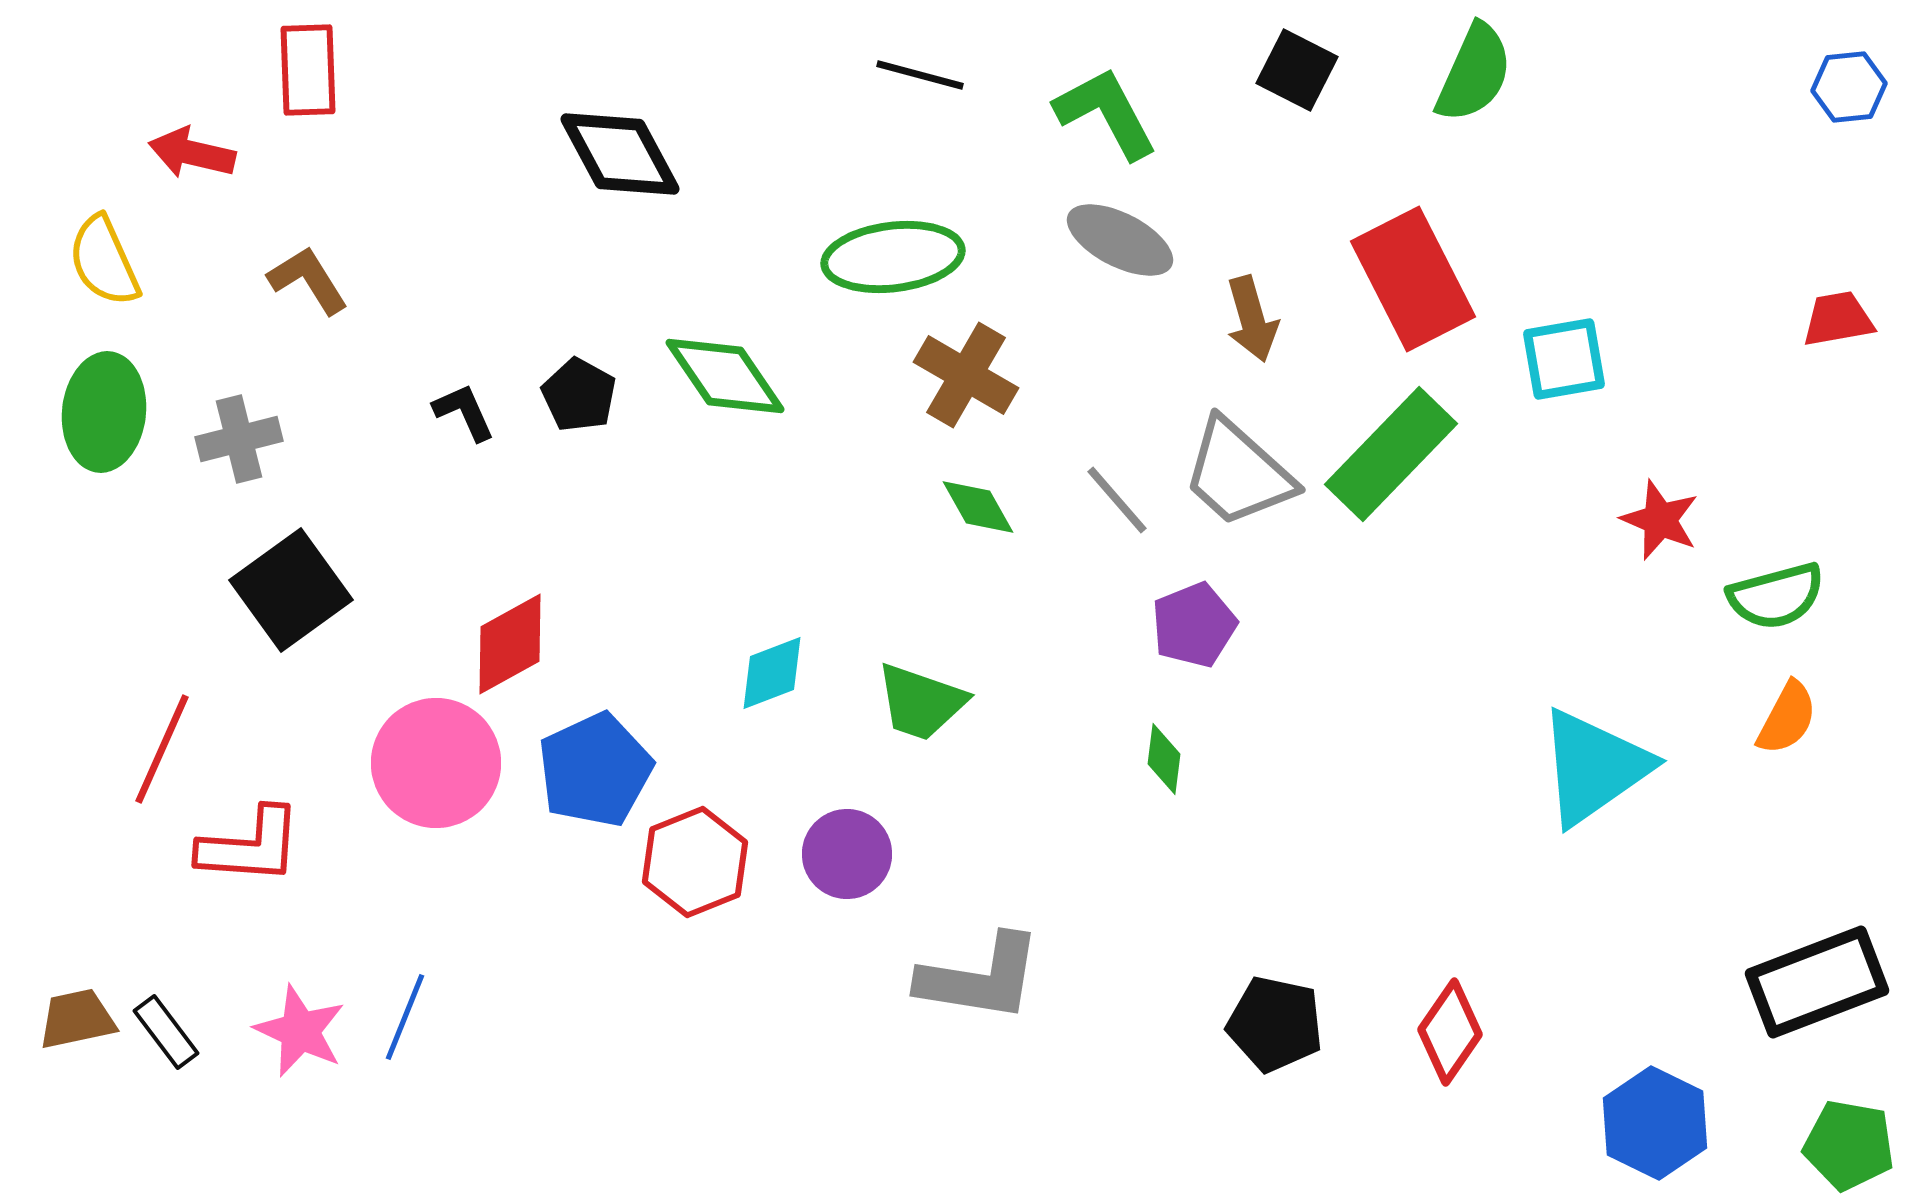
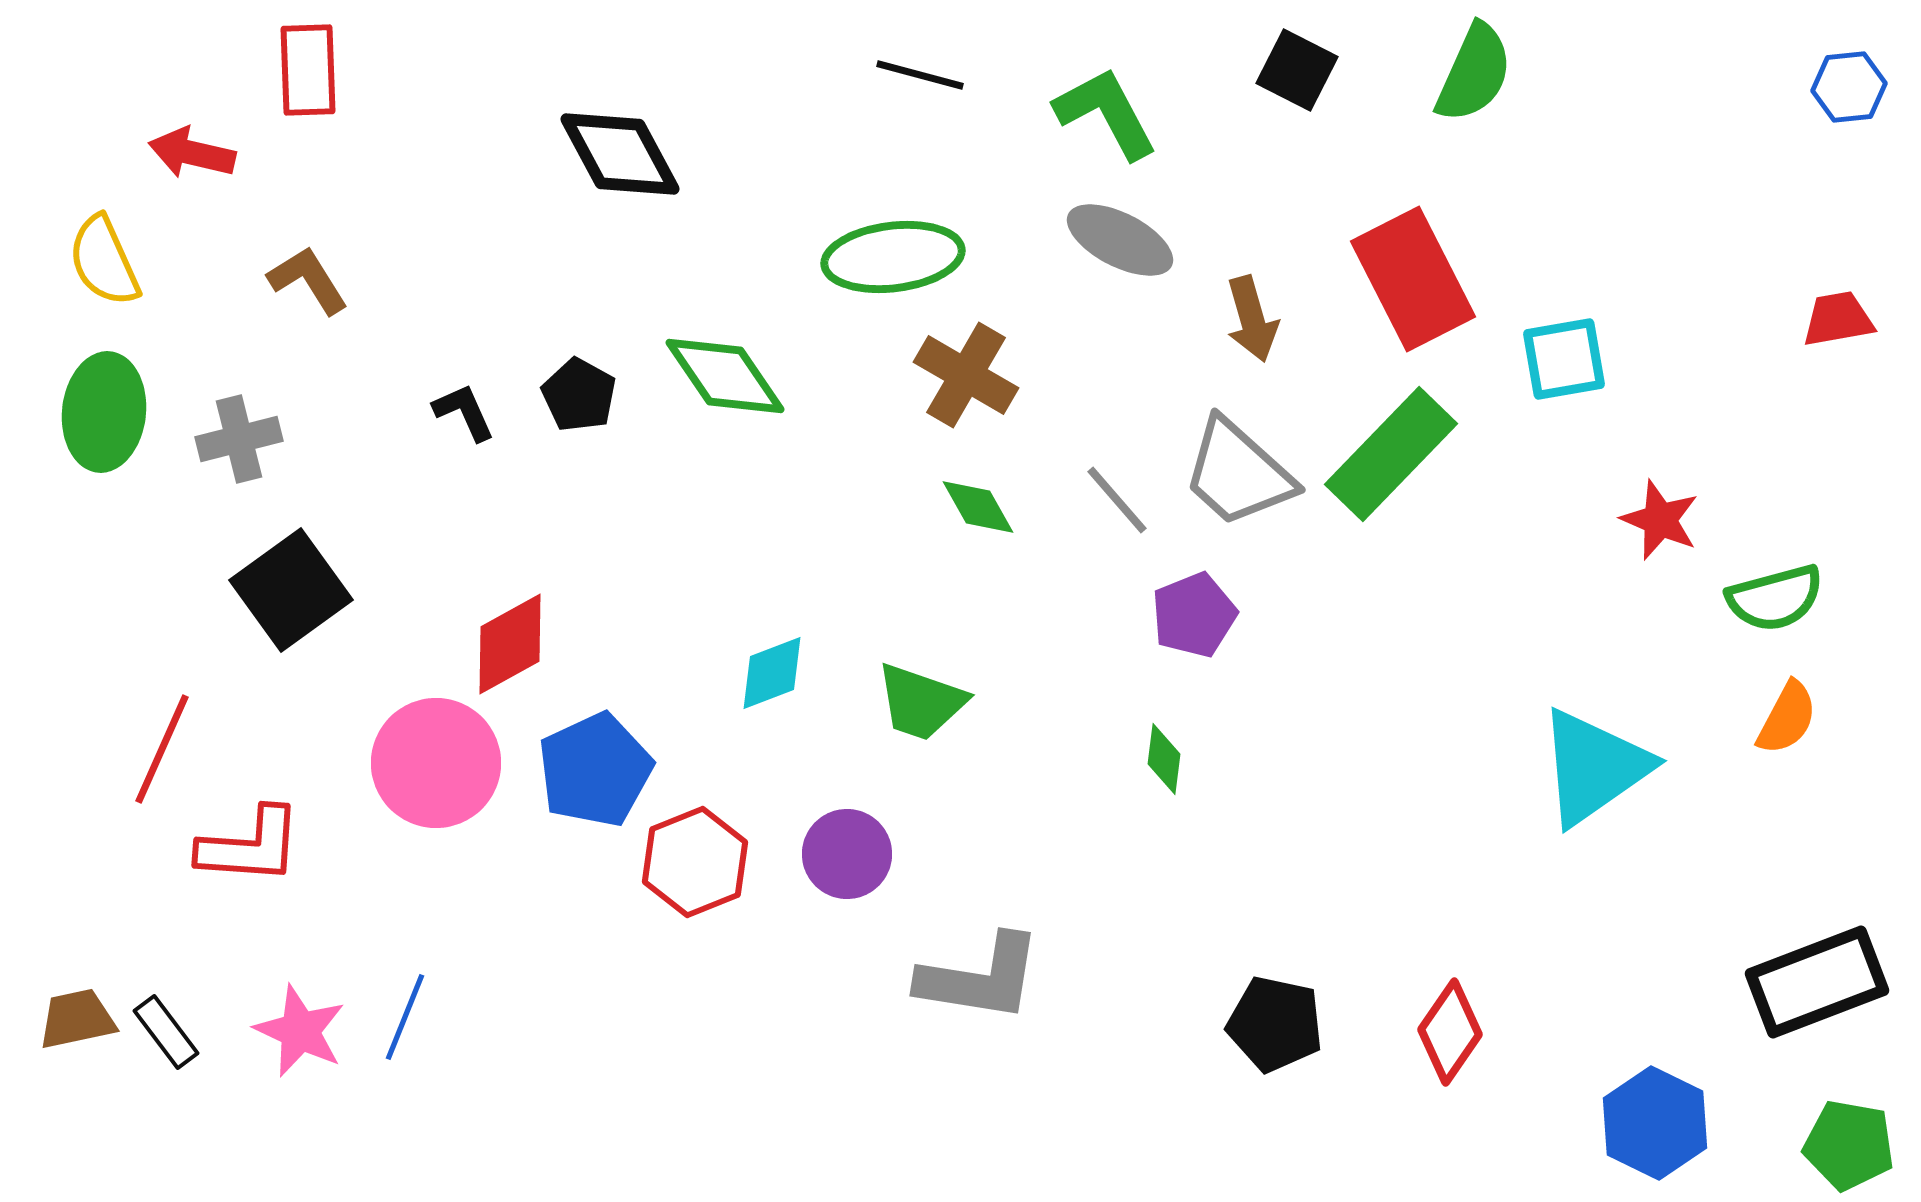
green semicircle at (1776, 596): moved 1 px left, 2 px down
purple pentagon at (1194, 625): moved 10 px up
